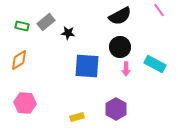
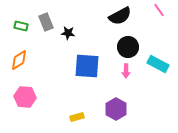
gray rectangle: rotated 72 degrees counterclockwise
green rectangle: moved 1 px left
black circle: moved 8 px right
cyan rectangle: moved 3 px right
pink arrow: moved 2 px down
pink hexagon: moved 6 px up
